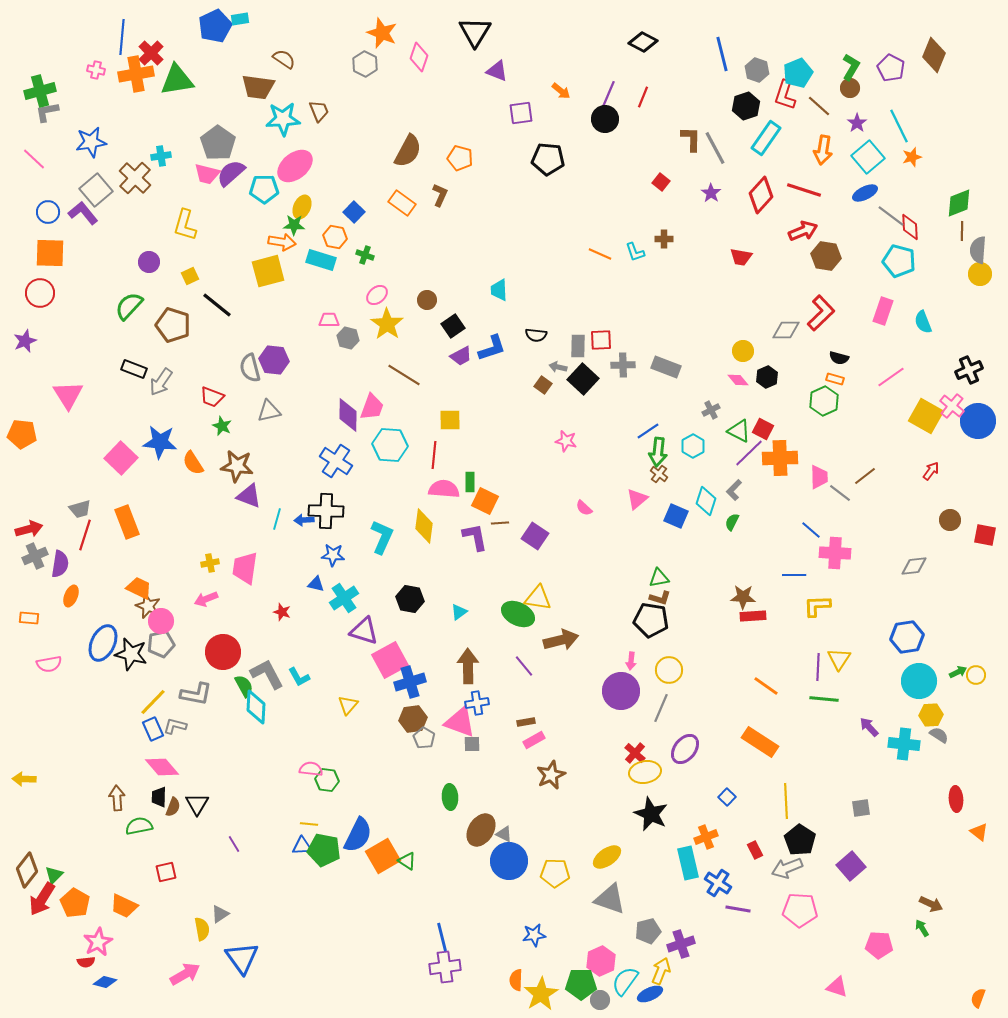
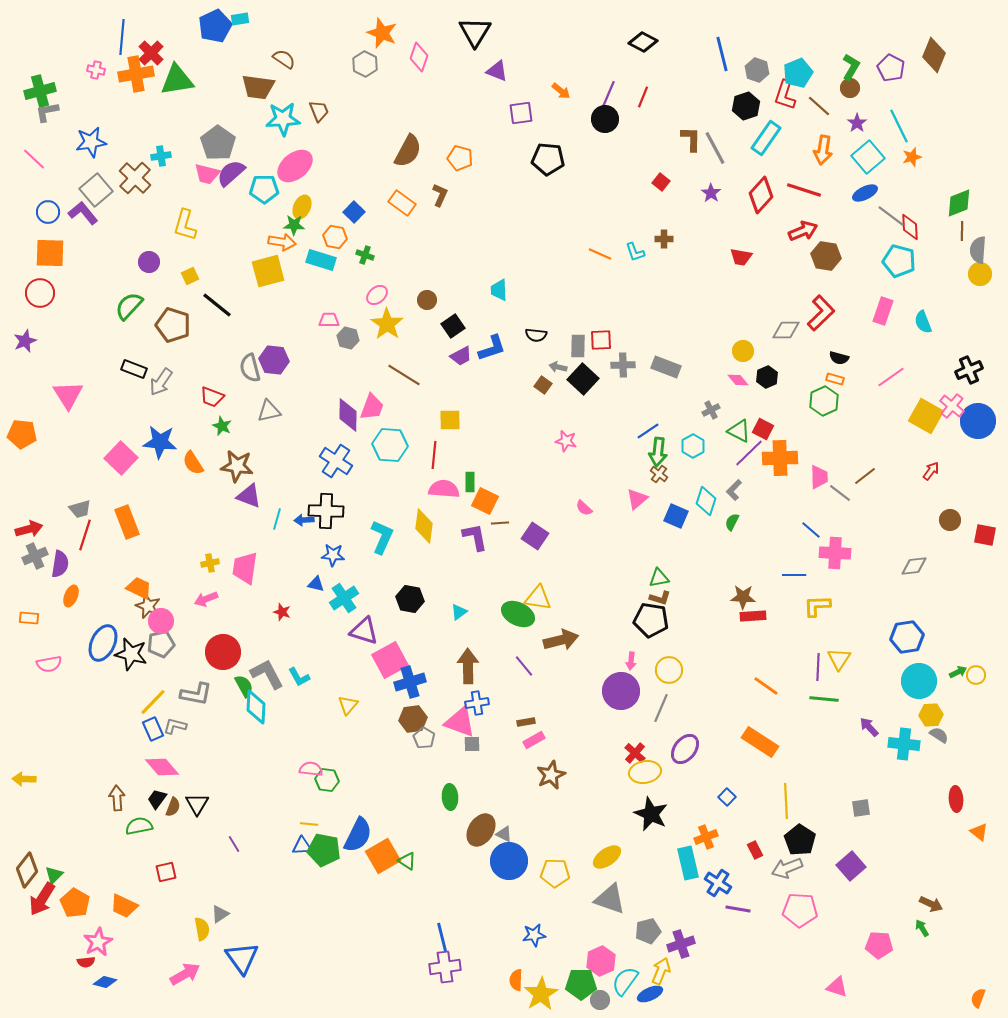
black trapezoid at (159, 797): moved 2 px left, 2 px down; rotated 35 degrees clockwise
